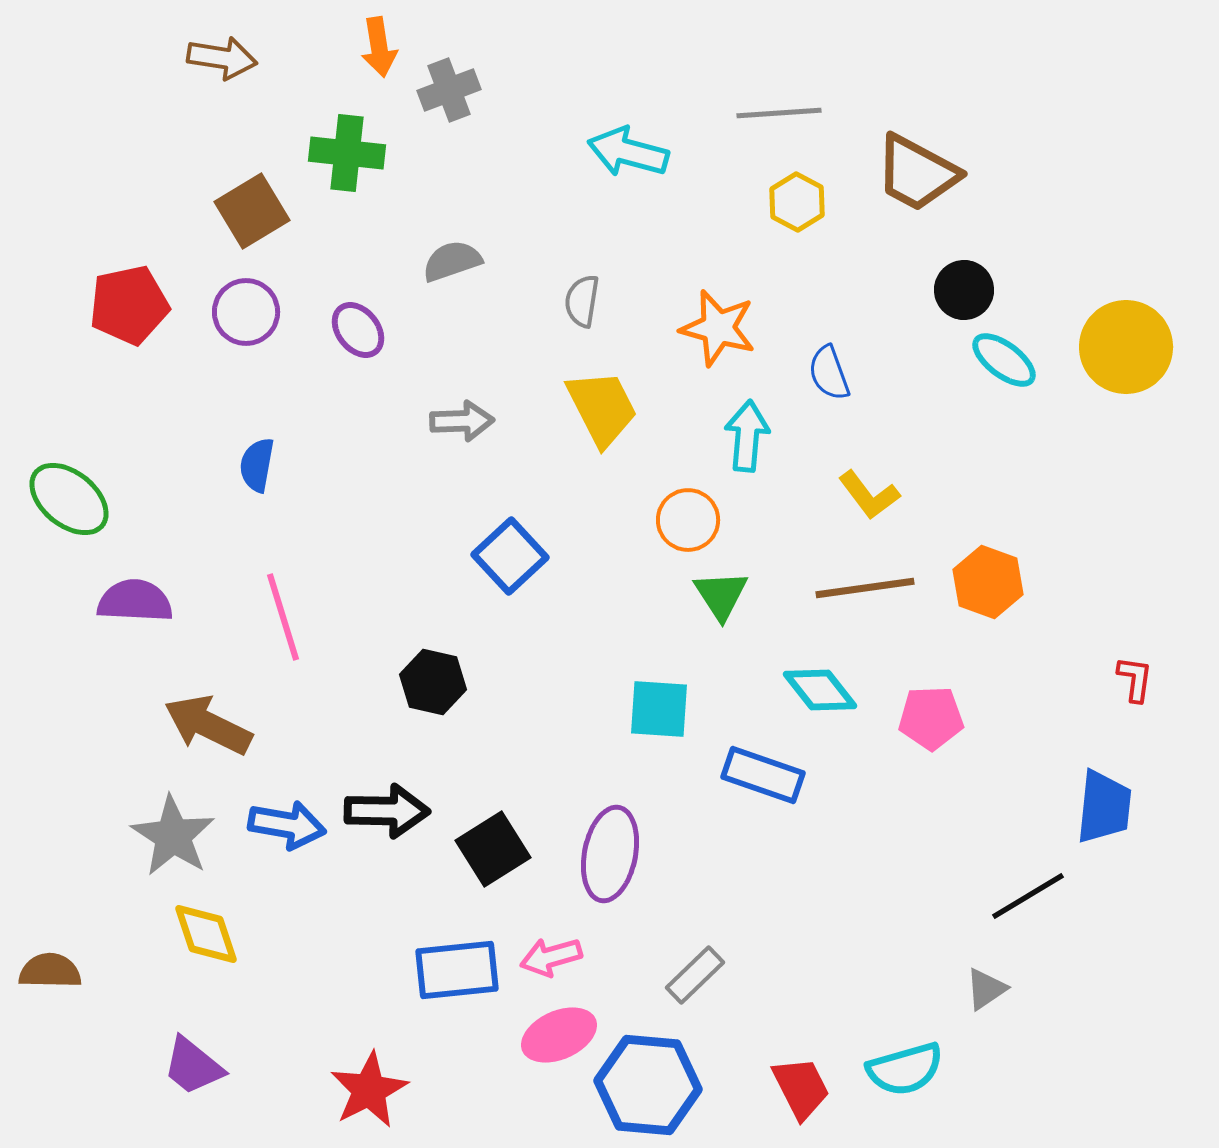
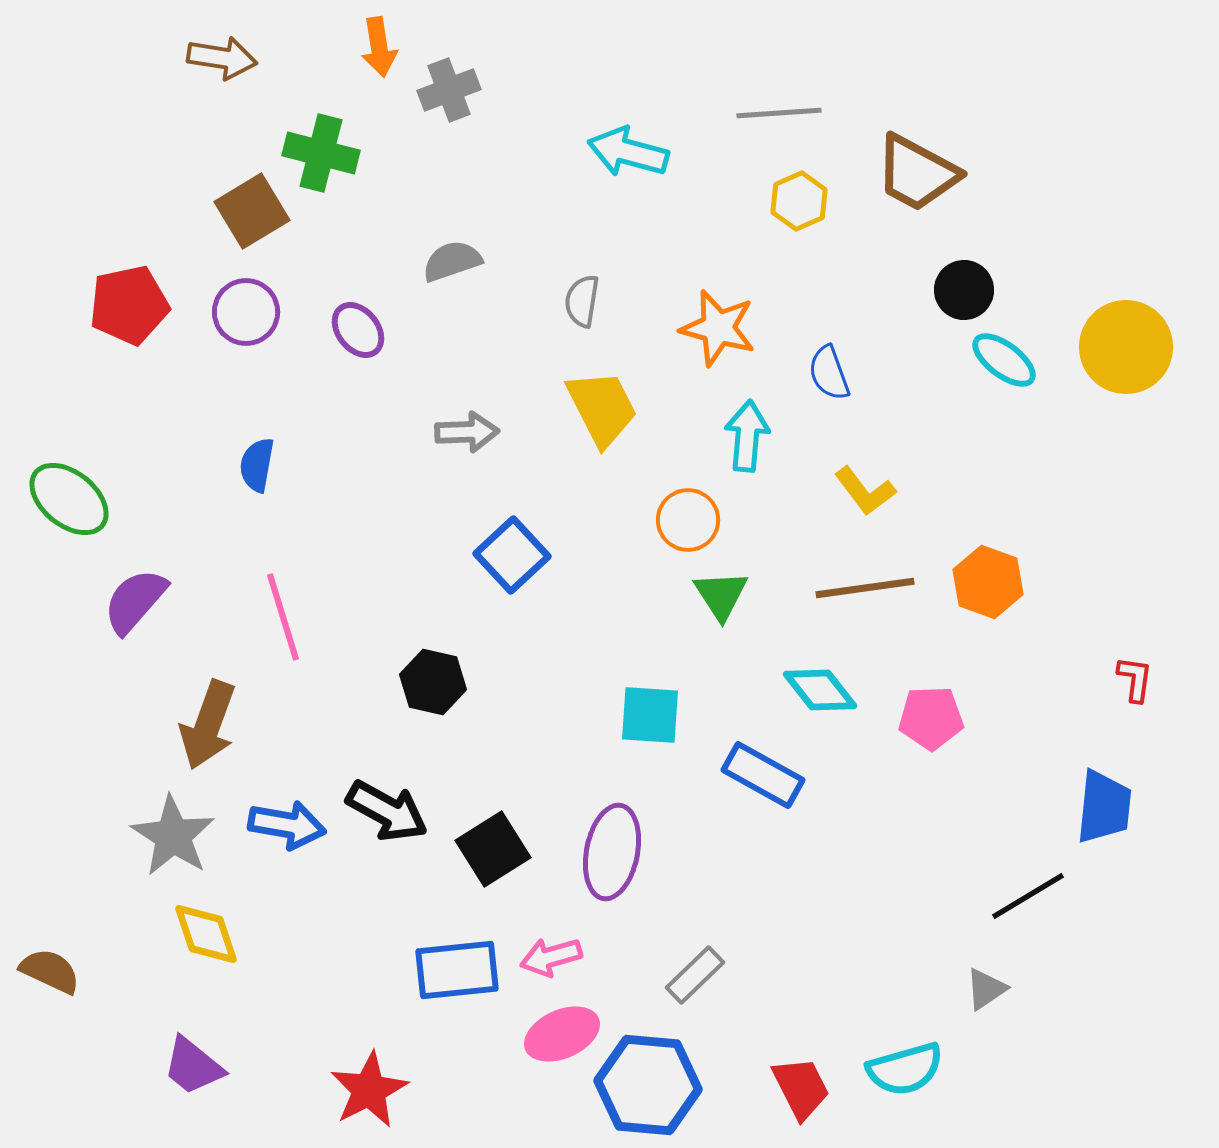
green cross at (347, 153): moved 26 px left; rotated 8 degrees clockwise
yellow hexagon at (797, 202): moved 2 px right, 1 px up; rotated 8 degrees clockwise
gray arrow at (462, 421): moved 5 px right, 11 px down
yellow L-shape at (869, 495): moved 4 px left, 4 px up
blue square at (510, 556): moved 2 px right, 1 px up
purple semicircle at (135, 601): rotated 52 degrees counterclockwise
cyan square at (659, 709): moved 9 px left, 6 px down
brown arrow at (208, 725): rotated 96 degrees counterclockwise
blue rectangle at (763, 775): rotated 10 degrees clockwise
black arrow at (387, 811): rotated 28 degrees clockwise
purple ellipse at (610, 854): moved 2 px right, 2 px up
brown semicircle at (50, 971): rotated 24 degrees clockwise
pink ellipse at (559, 1035): moved 3 px right, 1 px up
